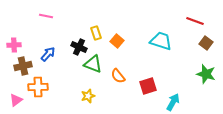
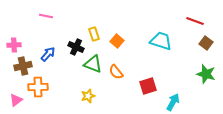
yellow rectangle: moved 2 px left, 1 px down
black cross: moved 3 px left
orange semicircle: moved 2 px left, 4 px up
